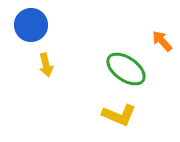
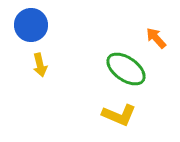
orange arrow: moved 6 px left, 3 px up
yellow arrow: moved 6 px left
